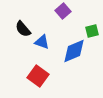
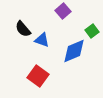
green square: rotated 24 degrees counterclockwise
blue triangle: moved 2 px up
